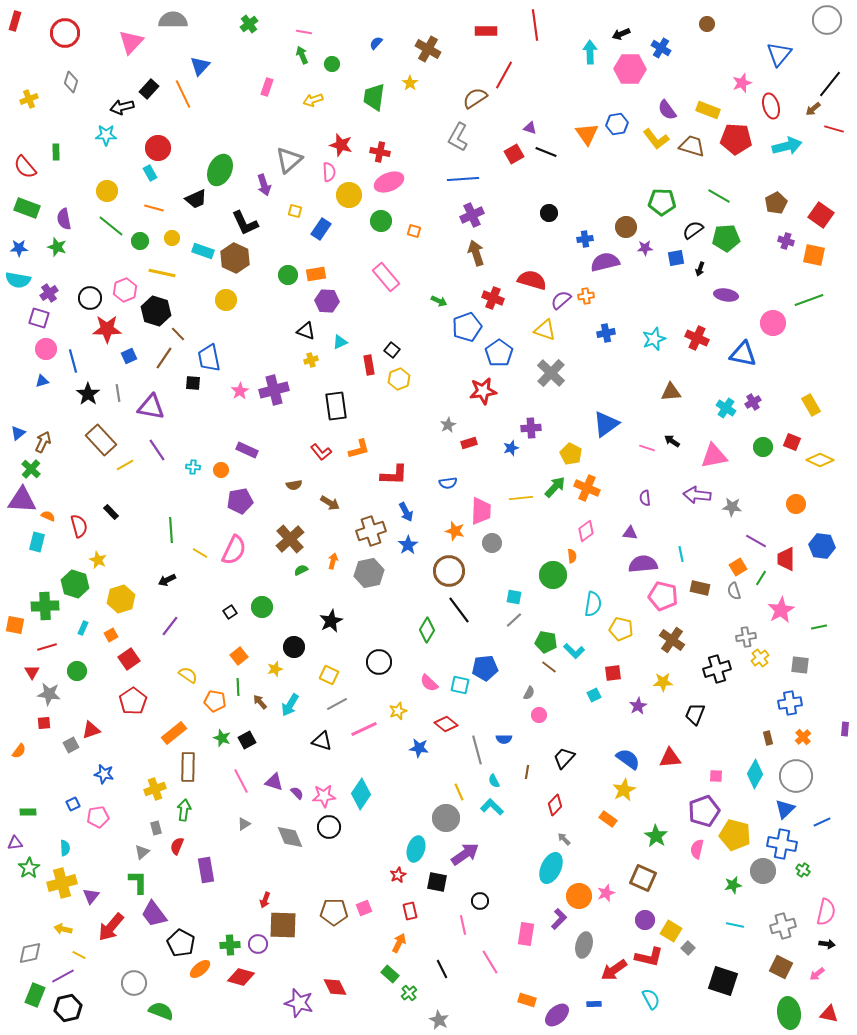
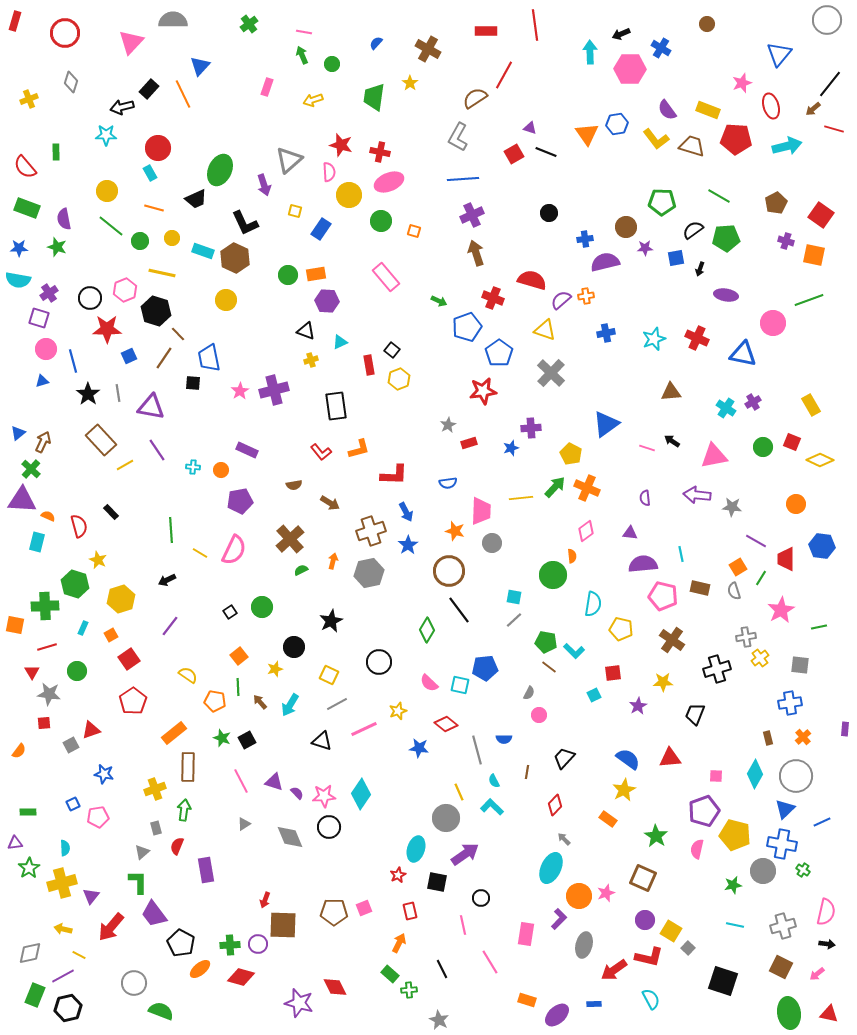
black circle at (480, 901): moved 1 px right, 3 px up
green cross at (409, 993): moved 3 px up; rotated 35 degrees clockwise
